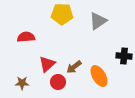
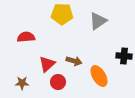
brown arrow: moved 6 px up; rotated 126 degrees counterclockwise
